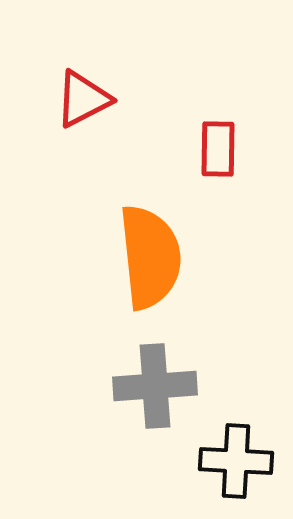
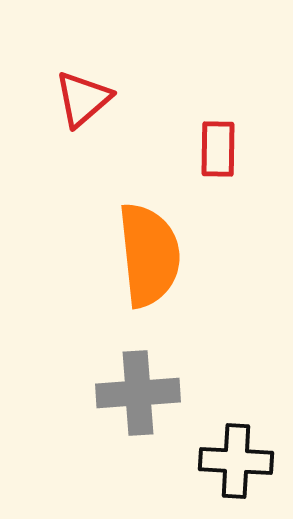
red triangle: rotated 14 degrees counterclockwise
orange semicircle: moved 1 px left, 2 px up
gray cross: moved 17 px left, 7 px down
